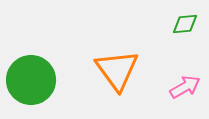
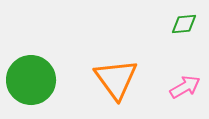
green diamond: moved 1 px left
orange triangle: moved 1 px left, 9 px down
